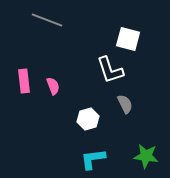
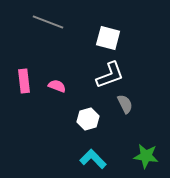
gray line: moved 1 px right, 2 px down
white square: moved 20 px left, 1 px up
white L-shape: moved 5 px down; rotated 92 degrees counterclockwise
pink semicircle: moved 4 px right; rotated 48 degrees counterclockwise
cyan L-shape: rotated 52 degrees clockwise
